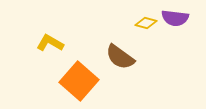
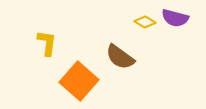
purple semicircle: rotated 8 degrees clockwise
yellow diamond: moved 1 px left, 1 px up; rotated 15 degrees clockwise
yellow L-shape: moved 3 px left; rotated 68 degrees clockwise
